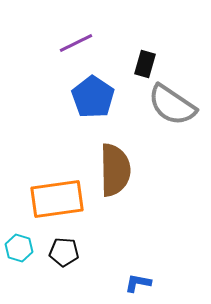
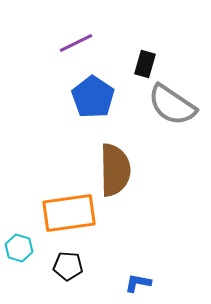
orange rectangle: moved 12 px right, 14 px down
black pentagon: moved 4 px right, 14 px down
